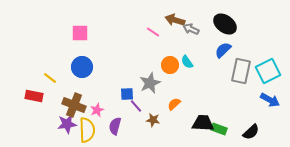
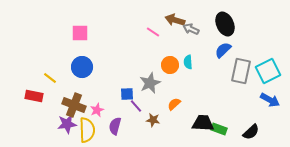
black ellipse: rotated 30 degrees clockwise
cyan semicircle: moved 1 px right; rotated 32 degrees clockwise
